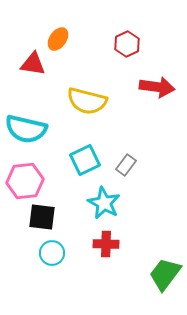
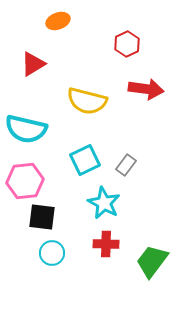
orange ellipse: moved 18 px up; rotated 35 degrees clockwise
red triangle: rotated 40 degrees counterclockwise
red arrow: moved 11 px left, 2 px down
green trapezoid: moved 13 px left, 13 px up
